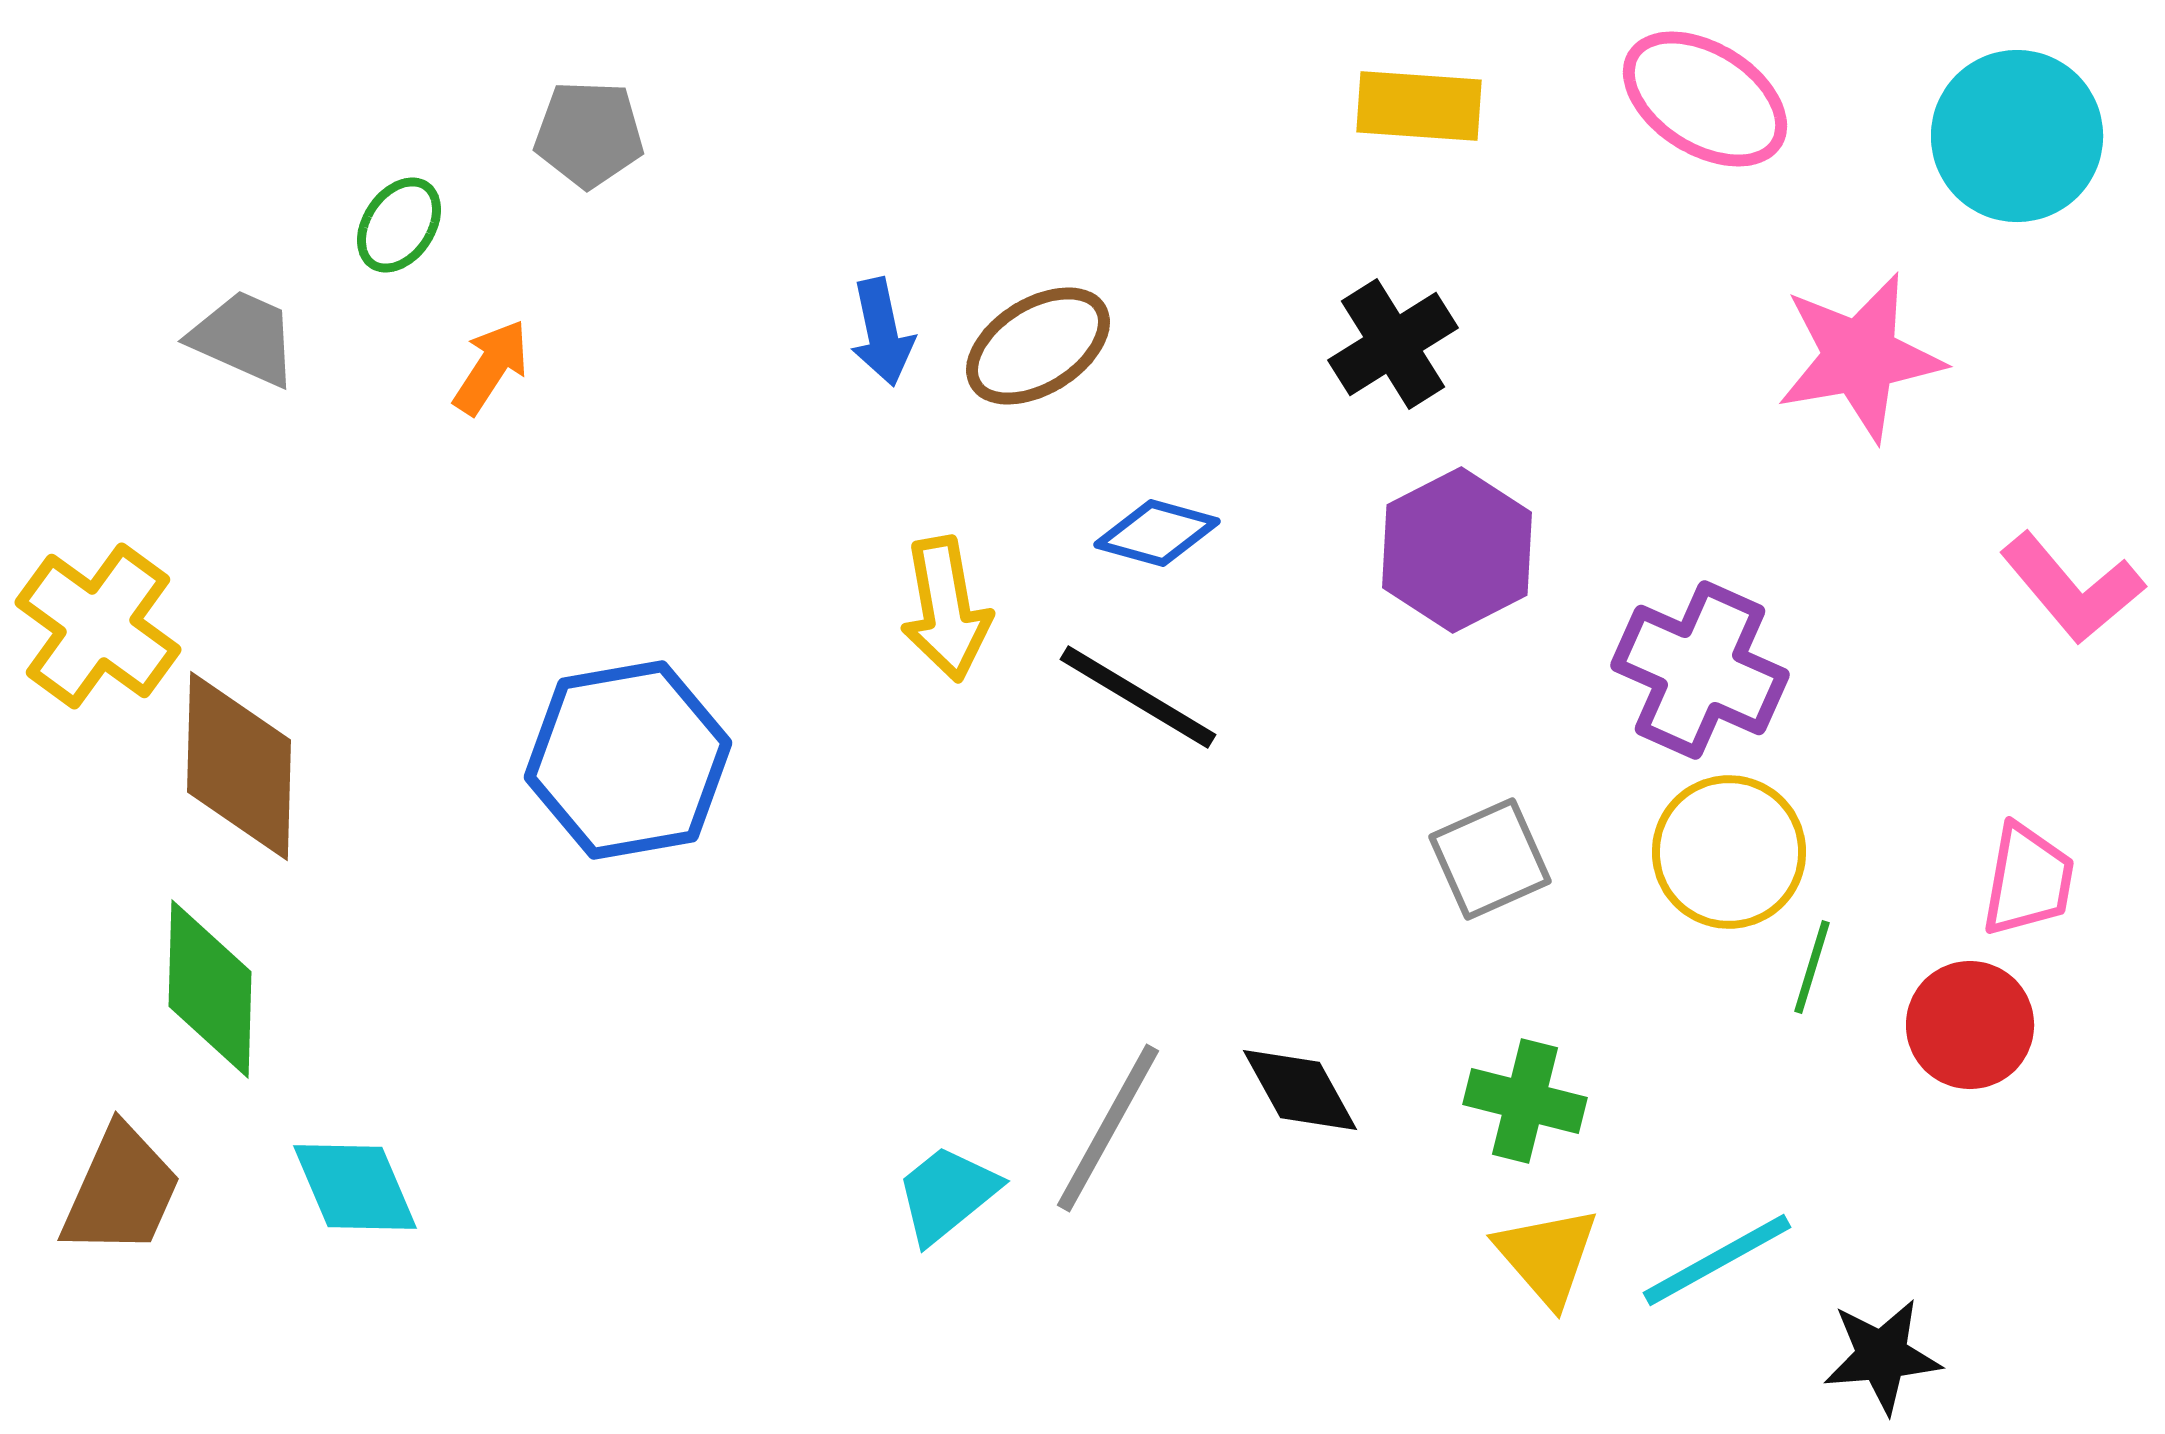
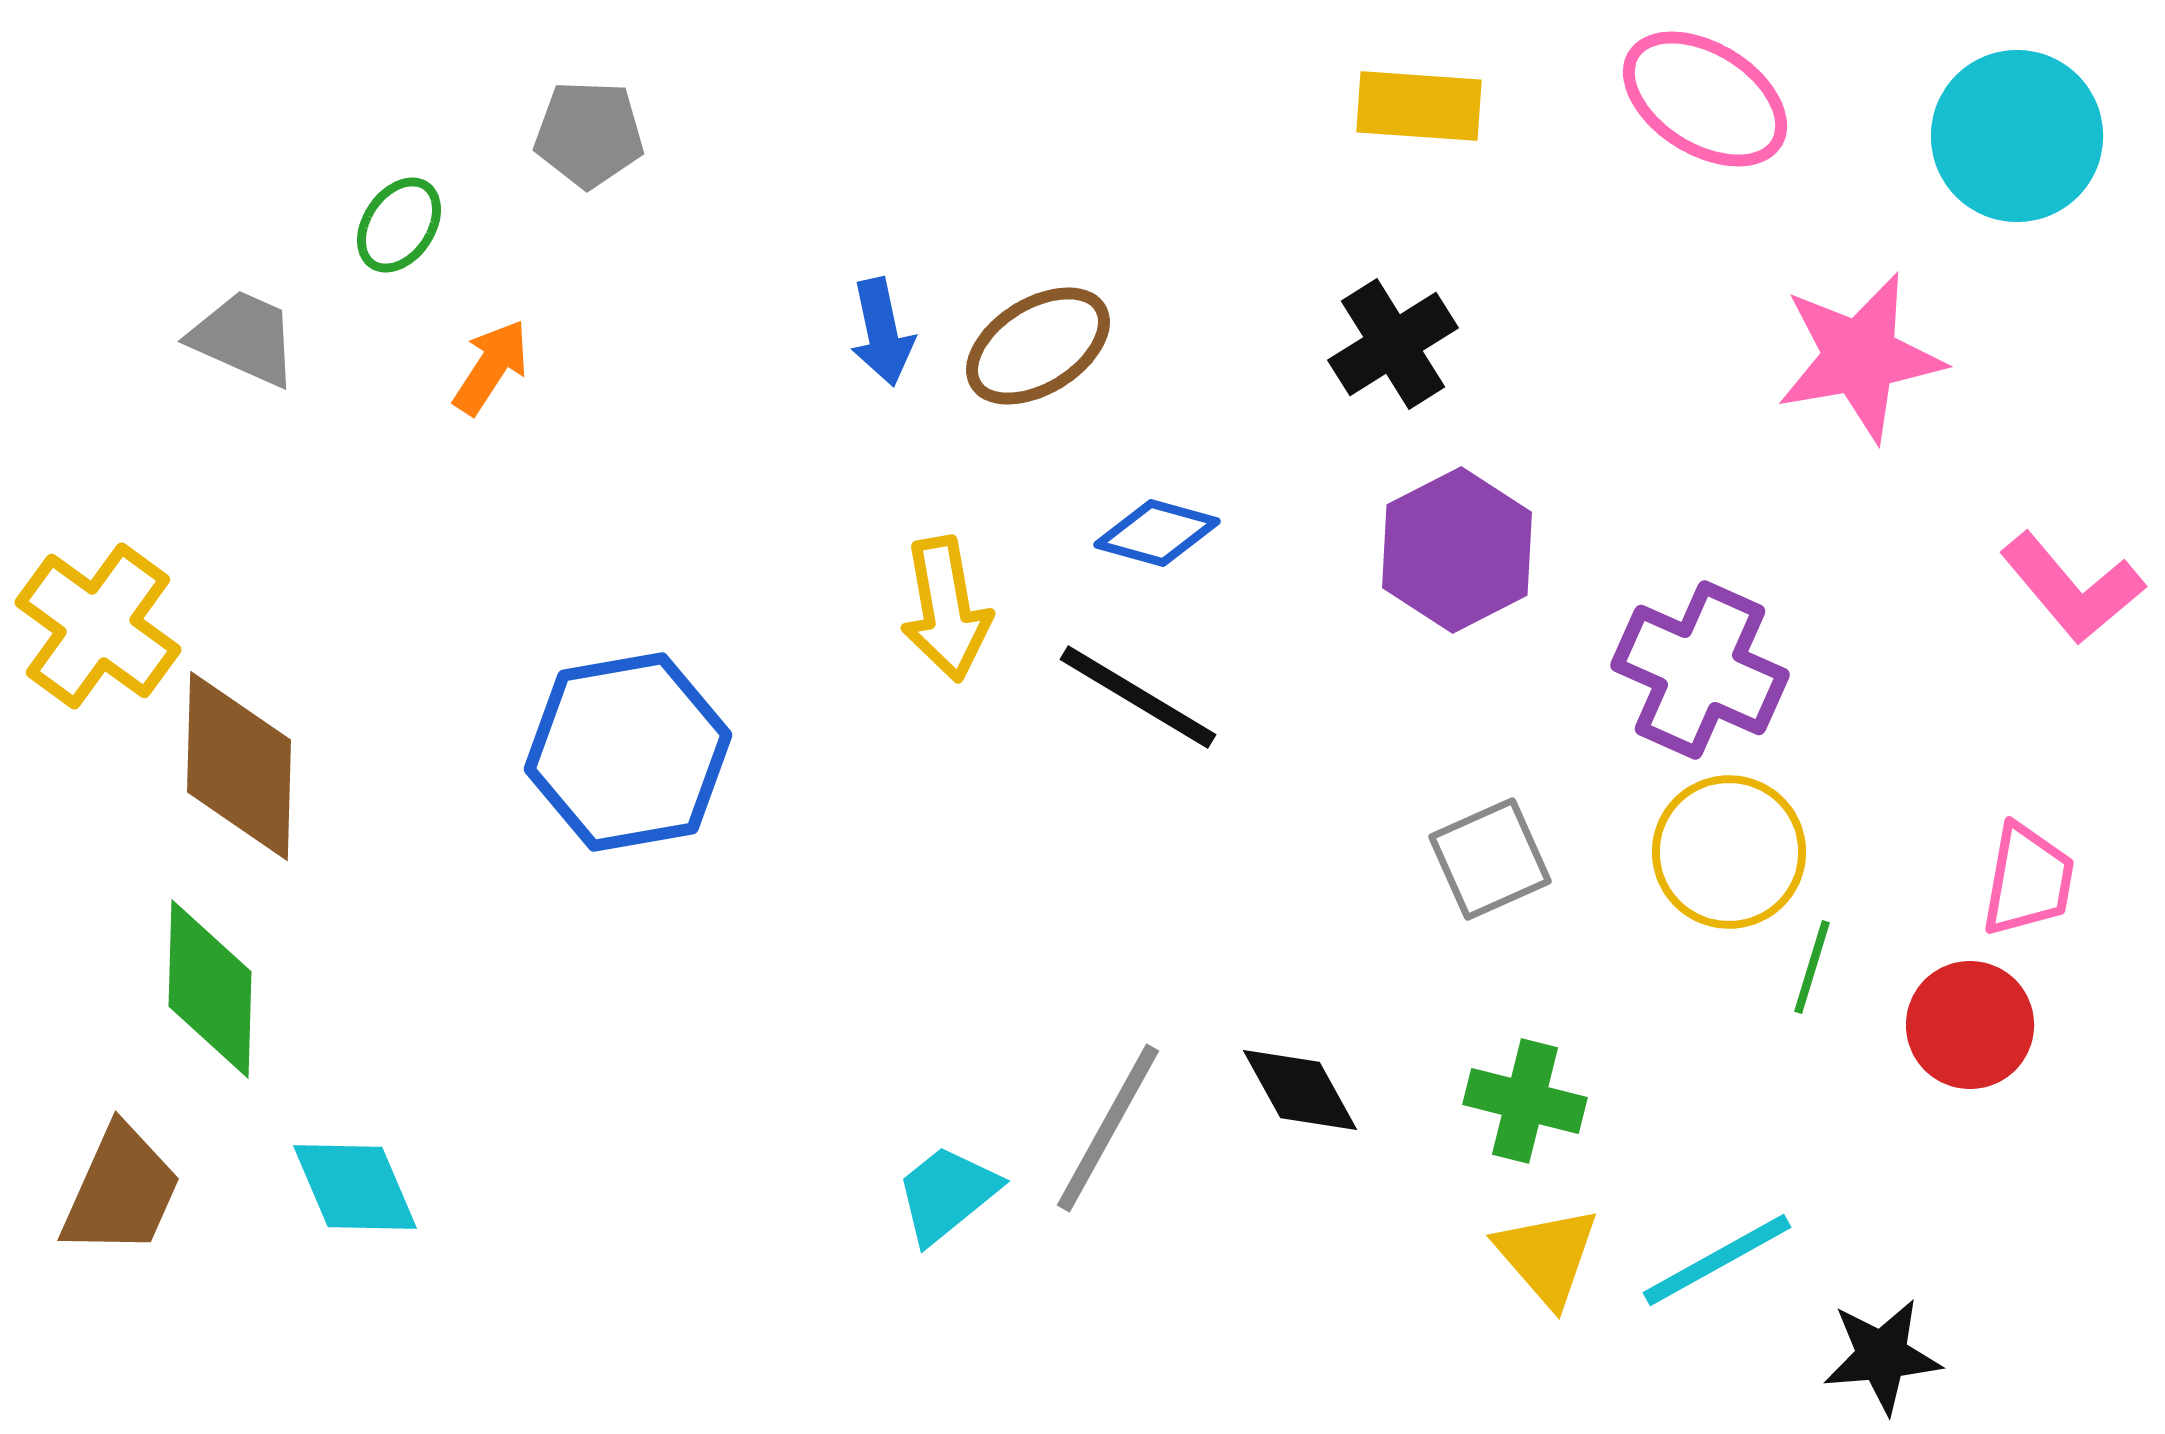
blue hexagon: moved 8 px up
